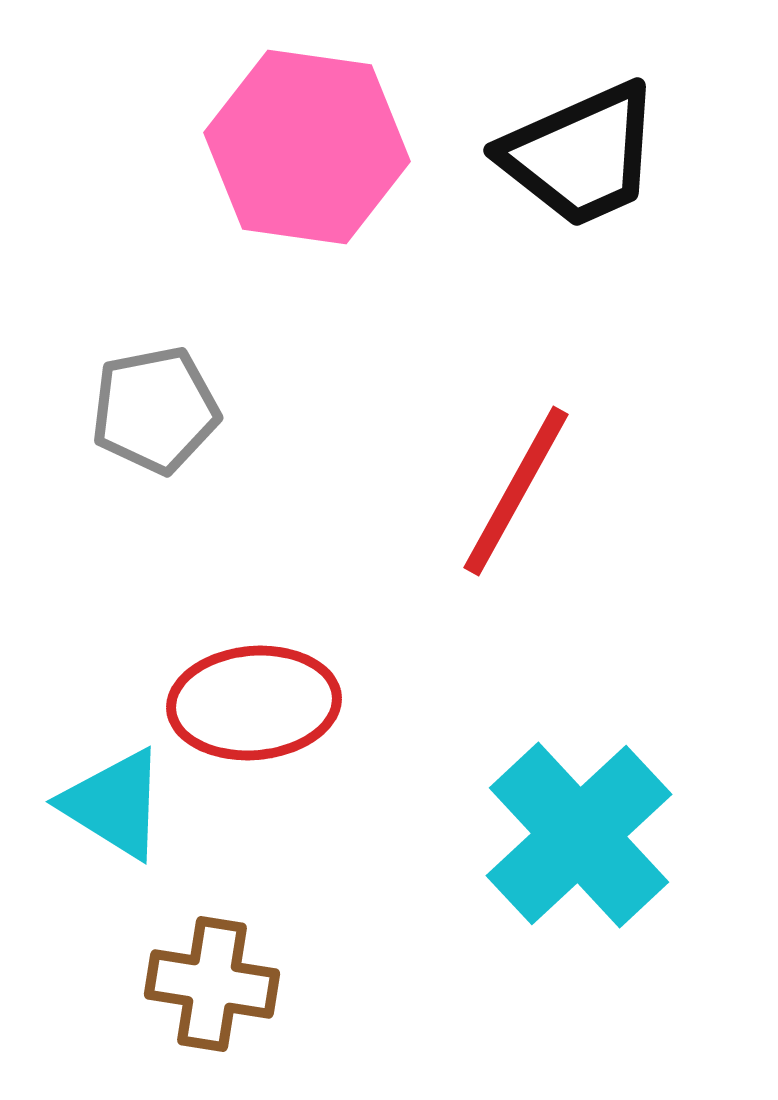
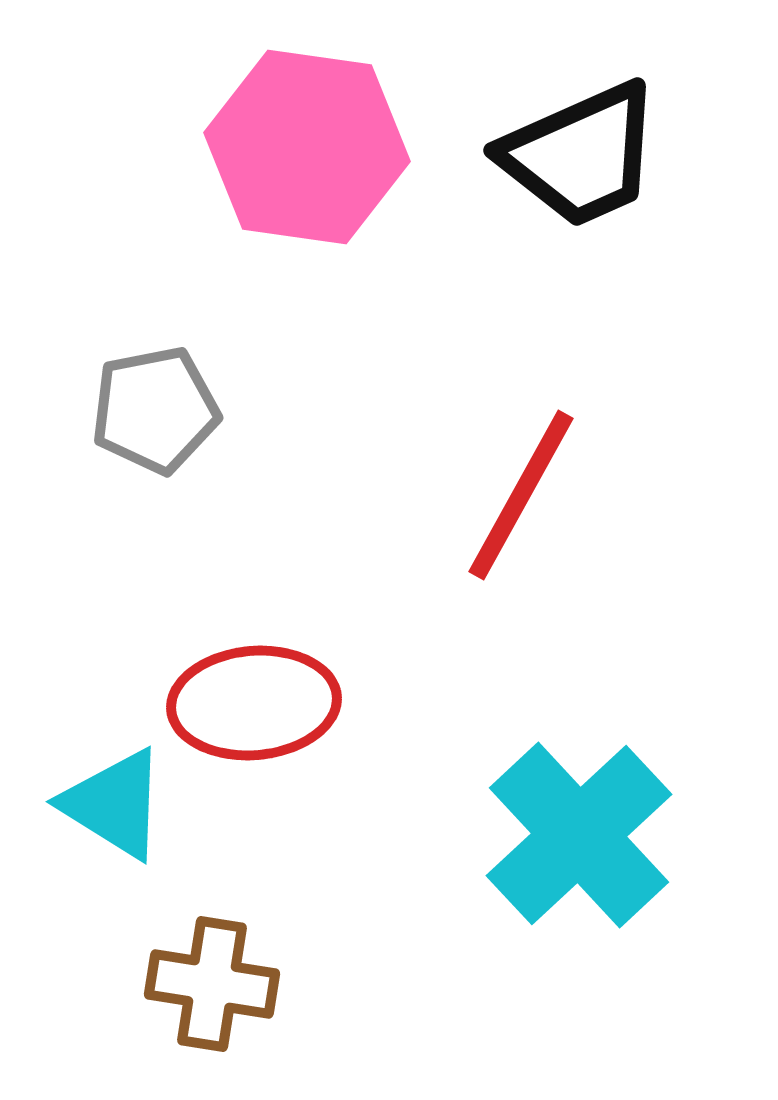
red line: moved 5 px right, 4 px down
